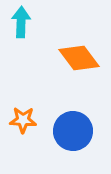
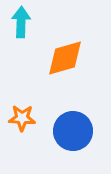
orange diamond: moved 14 px left; rotated 69 degrees counterclockwise
orange star: moved 1 px left, 2 px up
